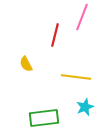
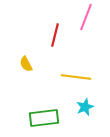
pink line: moved 4 px right
